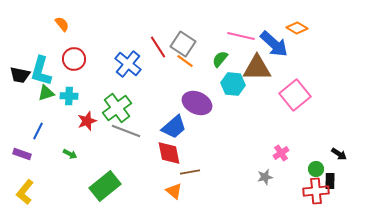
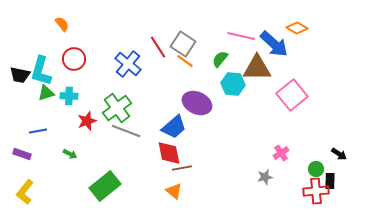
pink square: moved 3 px left
blue line: rotated 54 degrees clockwise
brown line: moved 8 px left, 4 px up
